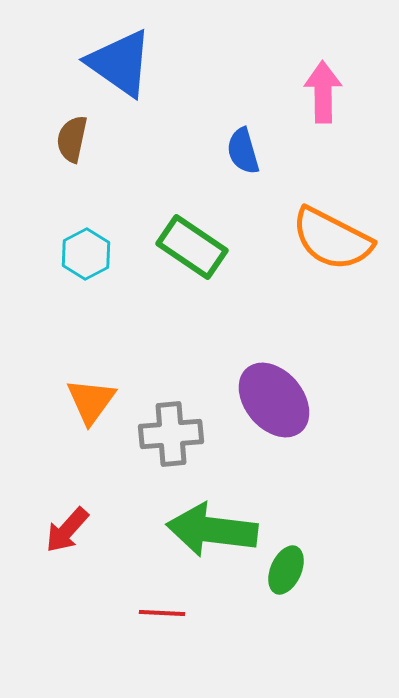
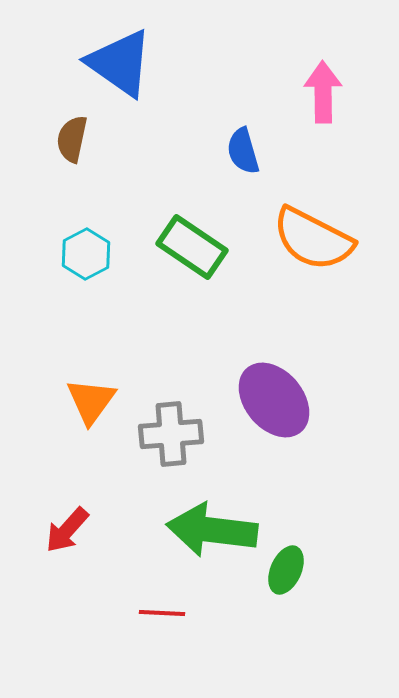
orange semicircle: moved 19 px left
